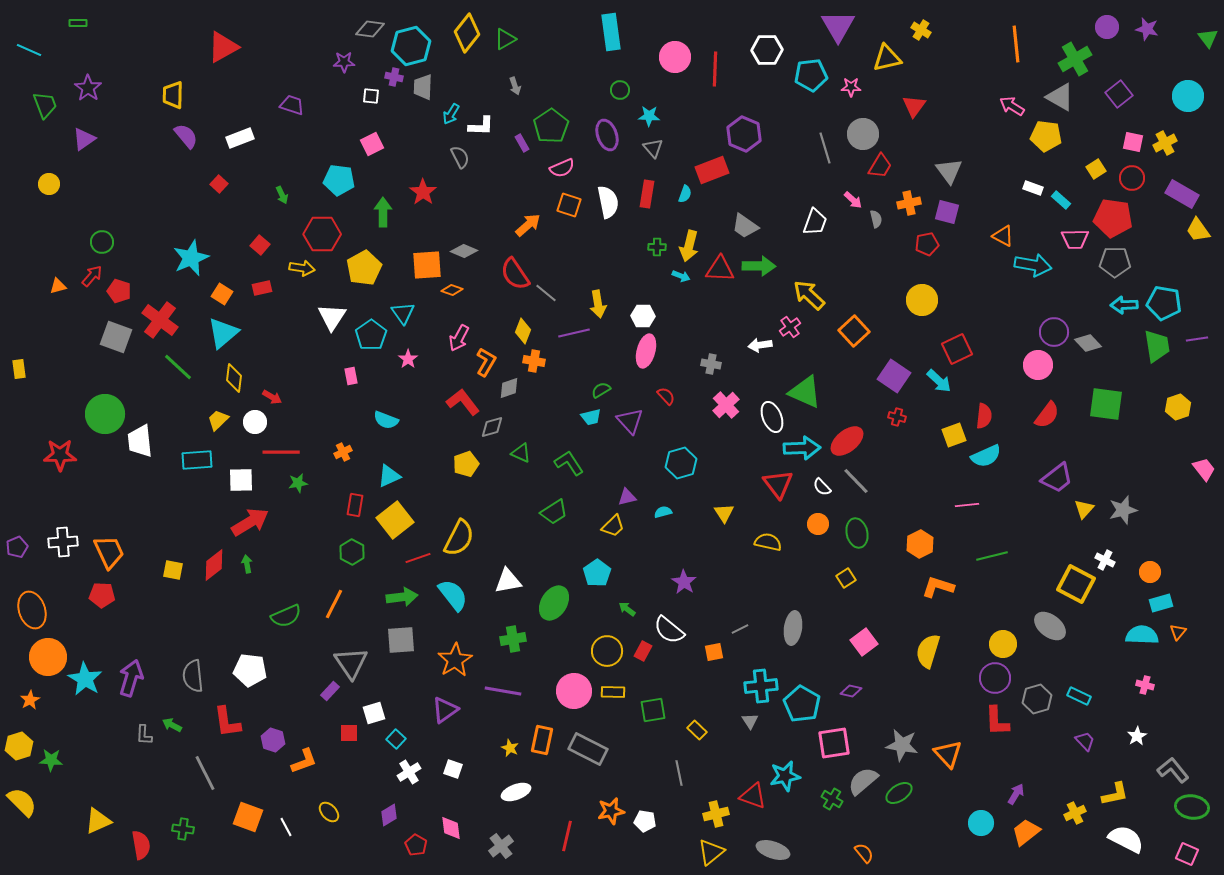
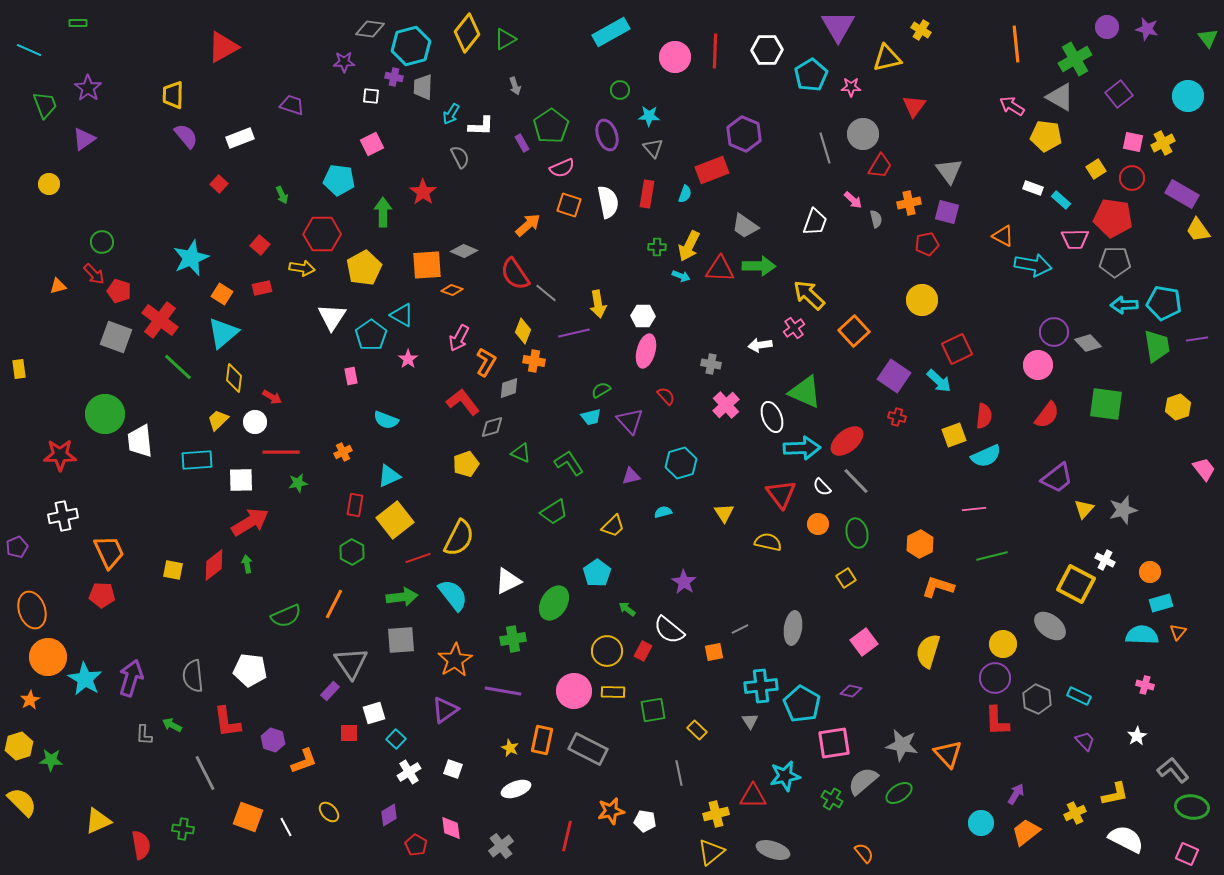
cyan rectangle at (611, 32): rotated 69 degrees clockwise
red line at (715, 69): moved 18 px up
cyan pentagon at (811, 75): rotated 24 degrees counterclockwise
yellow cross at (1165, 143): moved 2 px left
yellow arrow at (689, 246): rotated 12 degrees clockwise
red arrow at (92, 276): moved 2 px right, 2 px up; rotated 95 degrees clockwise
cyan triangle at (403, 313): moved 1 px left, 2 px down; rotated 25 degrees counterclockwise
pink cross at (790, 327): moved 4 px right, 1 px down
red triangle at (778, 484): moved 3 px right, 10 px down
purple triangle at (627, 497): moved 4 px right, 21 px up
pink line at (967, 505): moved 7 px right, 4 px down
white cross at (63, 542): moved 26 px up; rotated 8 degrees counterclockwise
white triangle at (508, 581): rotated 16 degrees counterclockwise
gray hexagon at (1037, 699): rotated 20 degrees counterclockwise
white ellipse at (516, 792): moved 3 px up
red triangle at (753, 796): rotated 20 degrees counterclockwise
